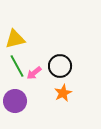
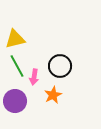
pink arrow: moved 4 px down; rotated 42 degrees counterclockwise
orange star: moved 10 px left, 2 px down
